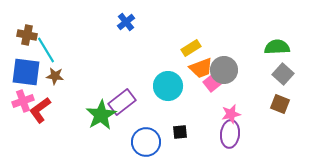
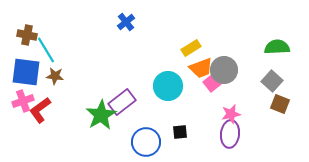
gray square: moved 11 px left, 7 px down
